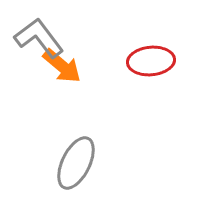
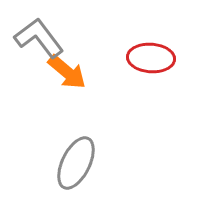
red ellipse: moved 3 px up; rotated 9 degrees clockwise
orange arrow: moved 5 px right, 6 px down
